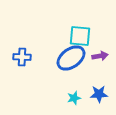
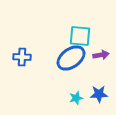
purple arrow: moved 1 px right, 1 px up
cyan star: moved 2 px right
